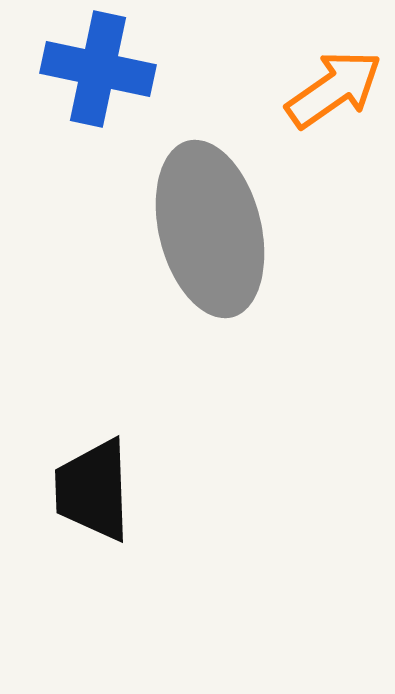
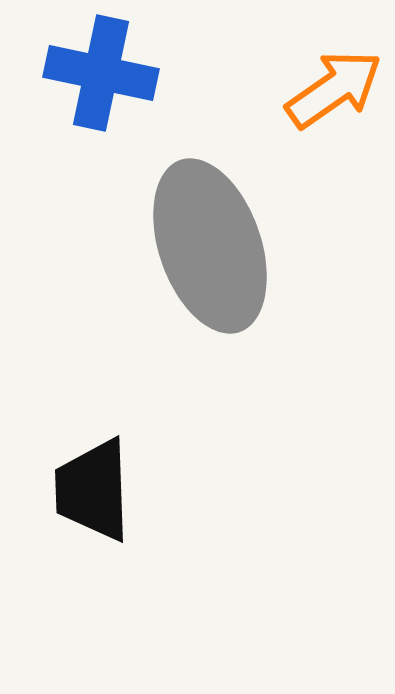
blue cross: moved 3 px right, 4 px down
gray ellipse: moved 17 px down; rotated 5 degrees counterclockwise
